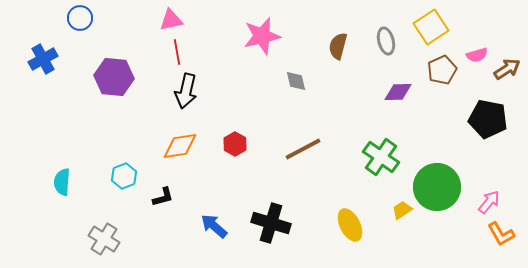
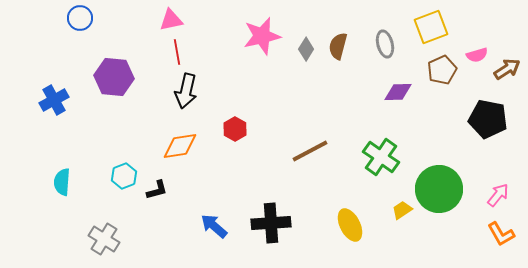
yellow square: rotated 12 degrees clockwise
gray ellipse: moved 1 px left, 3 px down
blue cross: moved 11 px right, 41 px down
gray diamond: moved 10 px right, 32 px up; rotated 45 degrees clockwise
red hexagon: moved 15 px up
brown line: moved 7 px right, 2 px down
green circle: moved 2 px right, 2 px down
black L-shape: moved 6 px left, 7 px up
pink arrow: moved 9 px right, 7 px up
black cross: rotated 21 degrees counterclockwise
